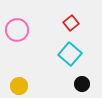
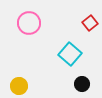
red square: moved 19 px right
pink circle: moved 12 px right, 7 px up
